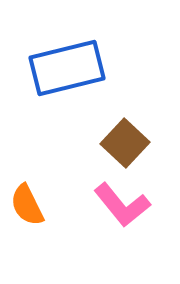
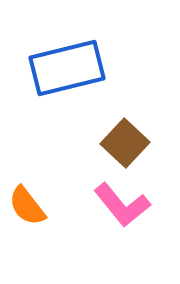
orange semicircle: moved 1 px down; rotated 12 degrees counterclockwise
